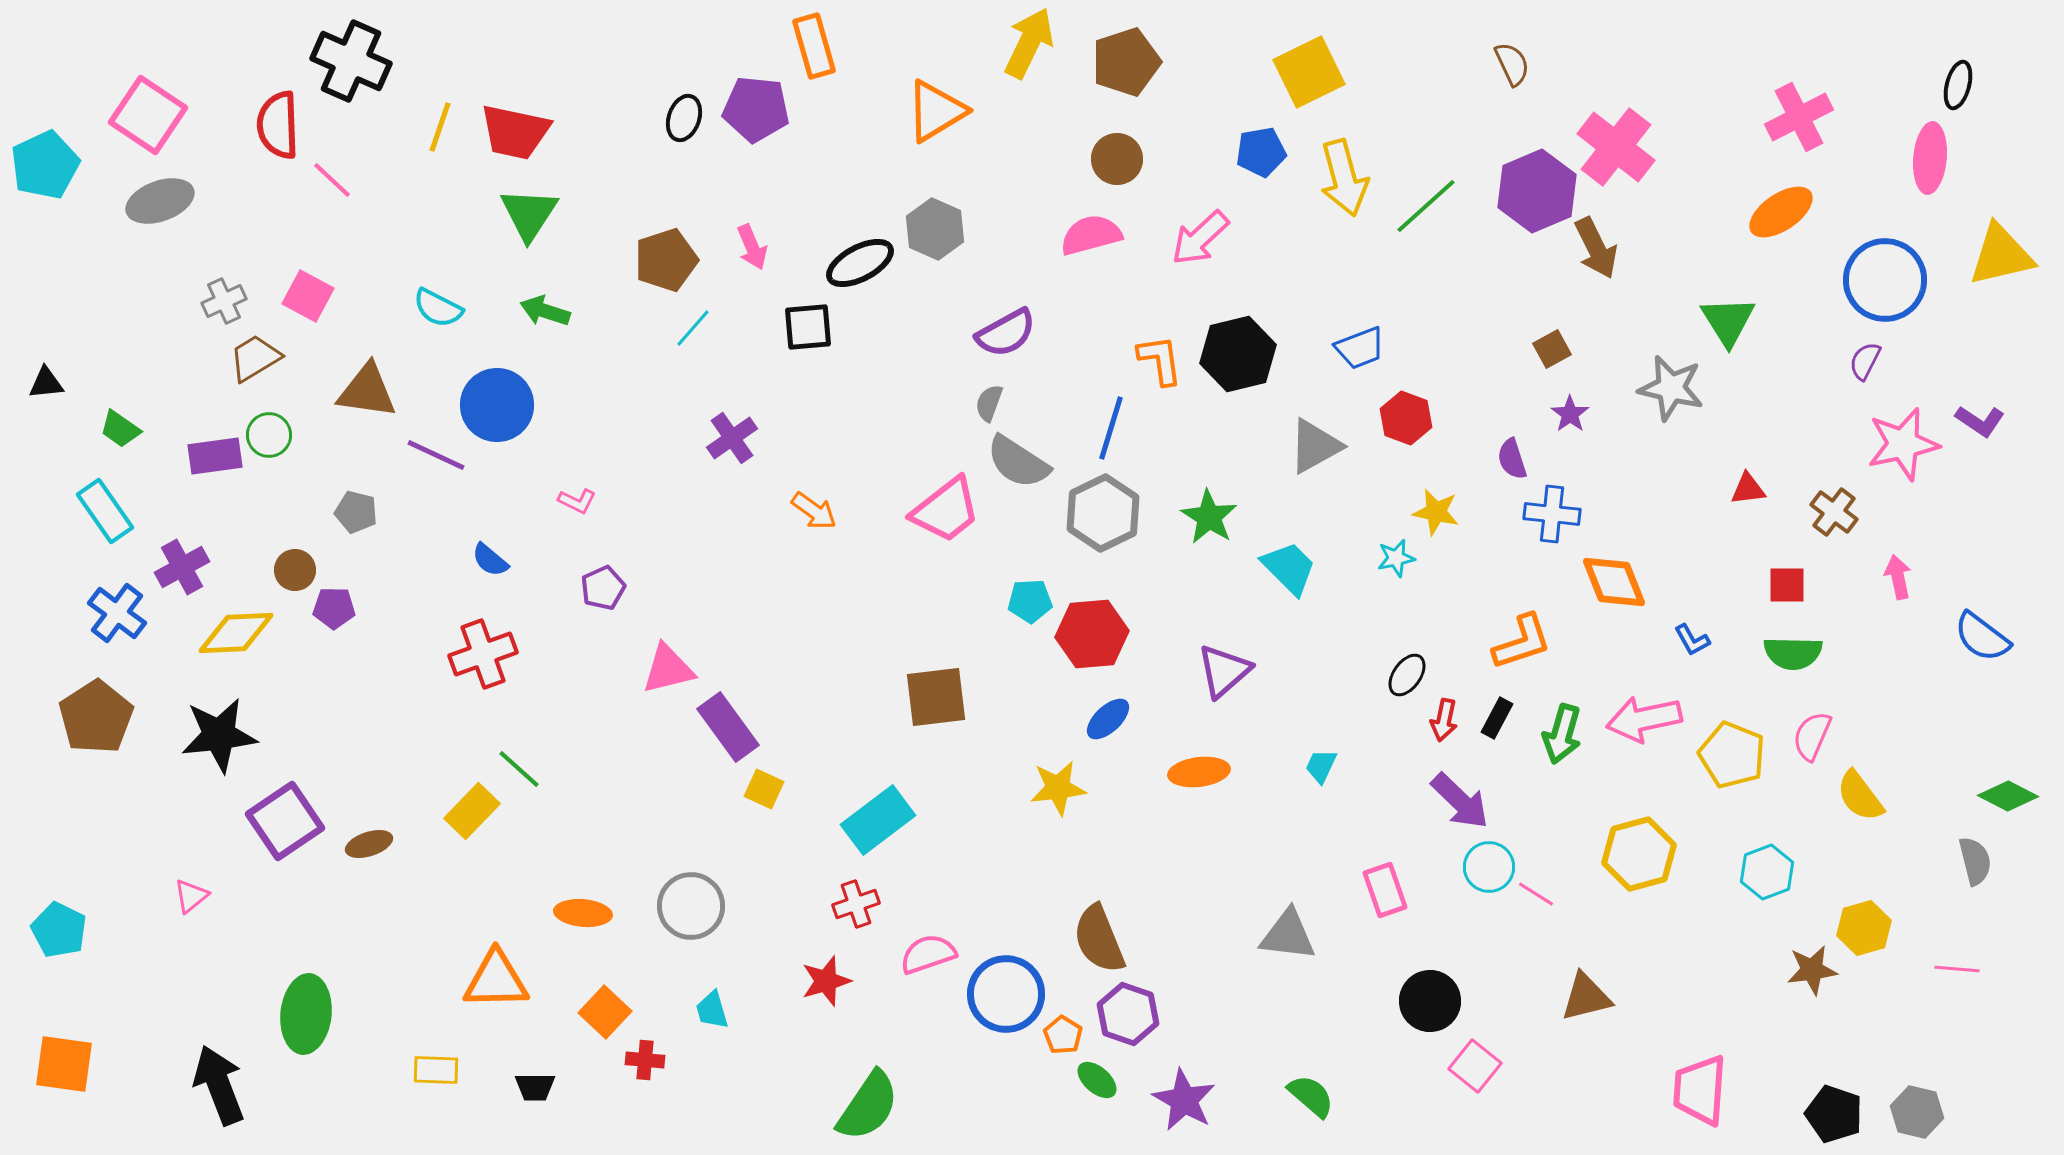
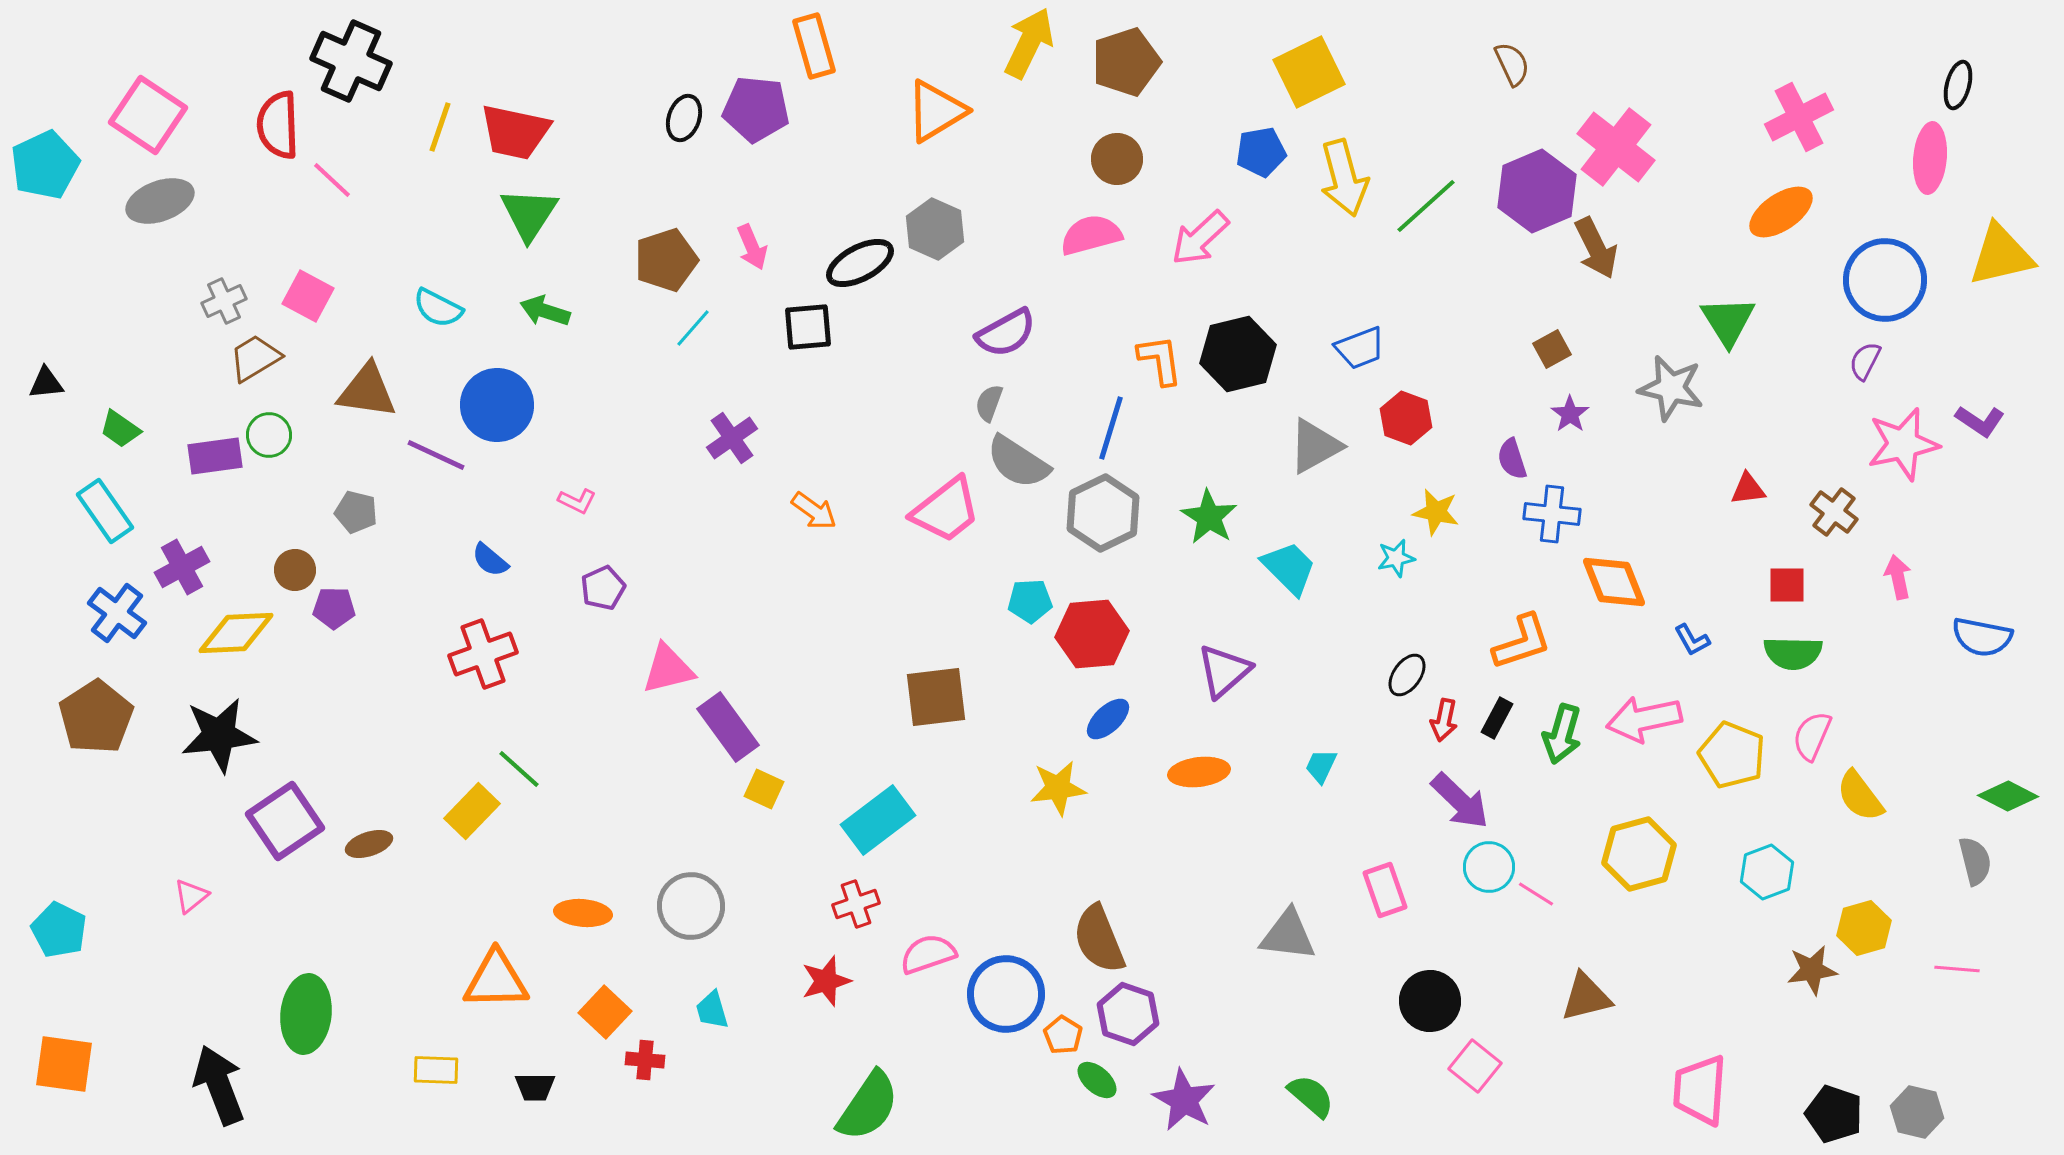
blue semicircle at (1982, 637): rotated 26 degrees counterclockwise
